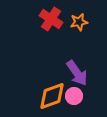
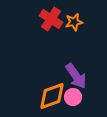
orange star: moved 5 px left
purple arrow: moved 1 px left, 3 px down
pink circle: moved 1 px left, 1 px down
